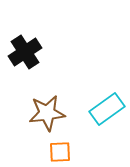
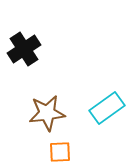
black cross: moved 1 px left, 3 px up
cyan rectangle: moved 1 px up
